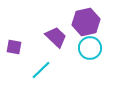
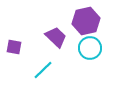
purple hexagon: moved 1 px up
cyan line: moved 2 px right
